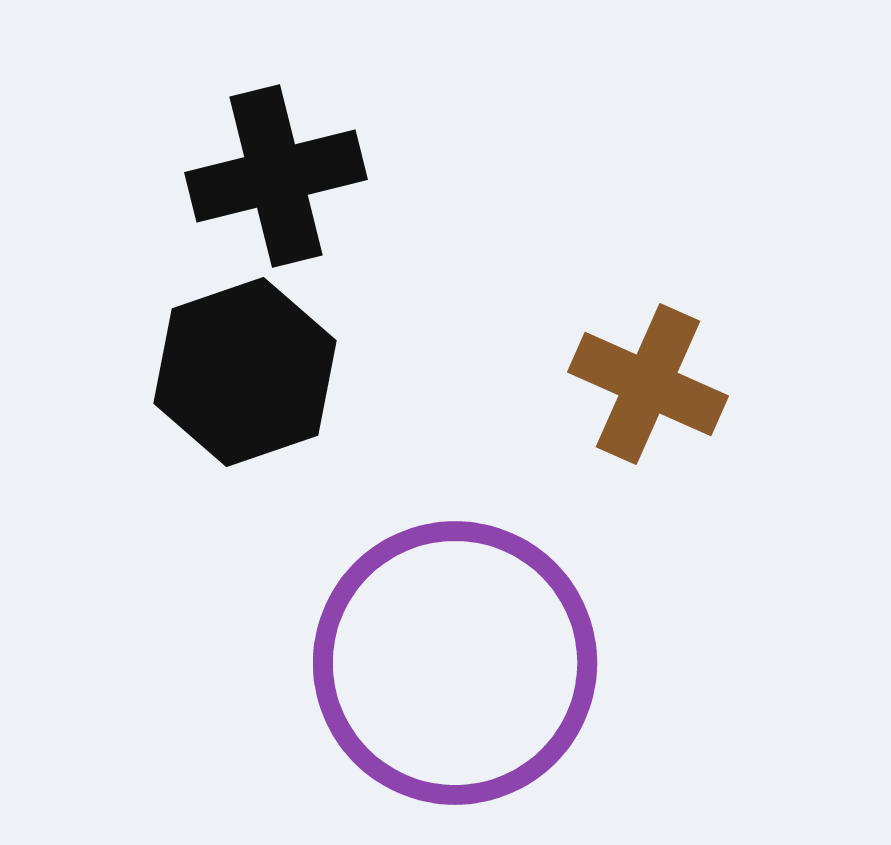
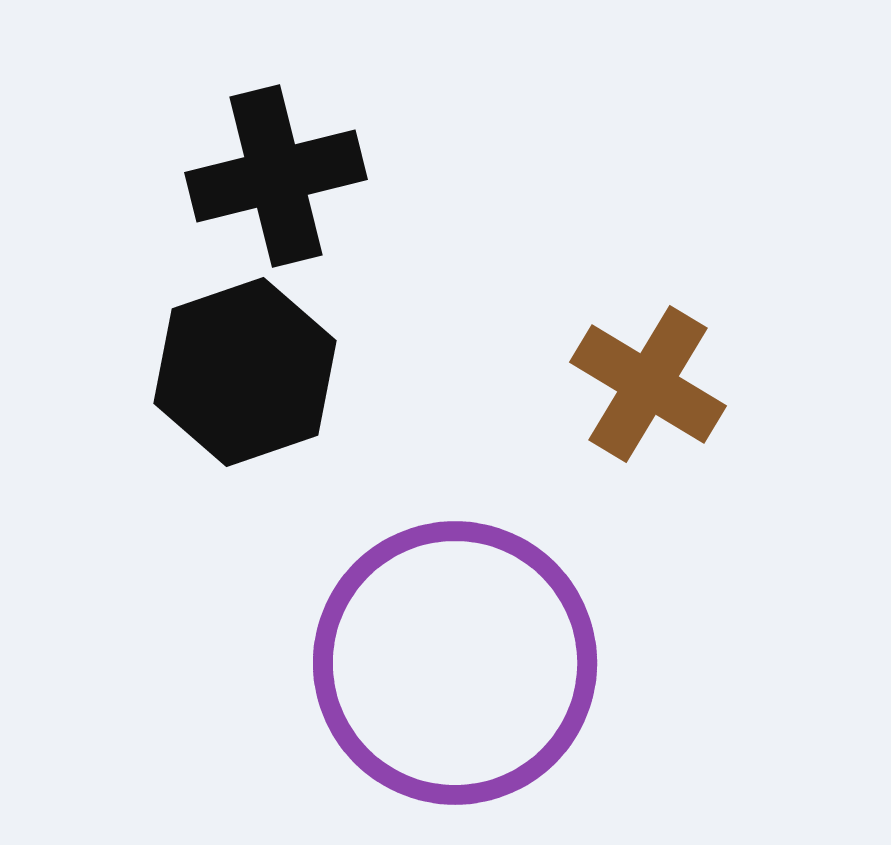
brown cross: rotated 7 degrees clockwise
